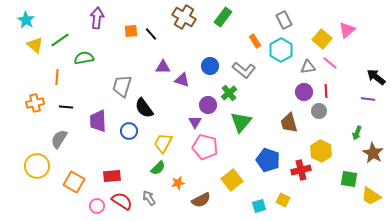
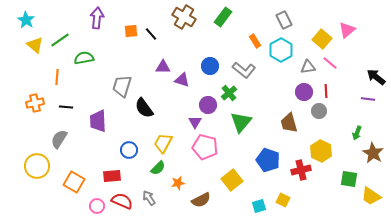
blue circle at (129, 131): moved 19 px down
red semicircle at (122, 201): rotated 10 degrees counterclockwise
